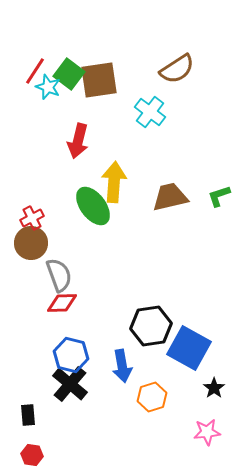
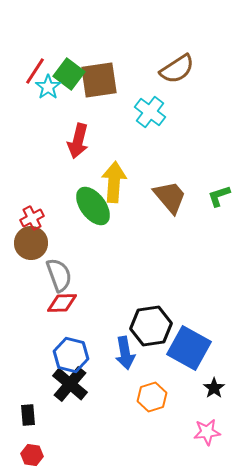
cyan star: rotated 15 degrees clockwise
brown trapezoid: rotated 63 degrees clockwise
blue arrow: moved 3 px right, 13 px up
